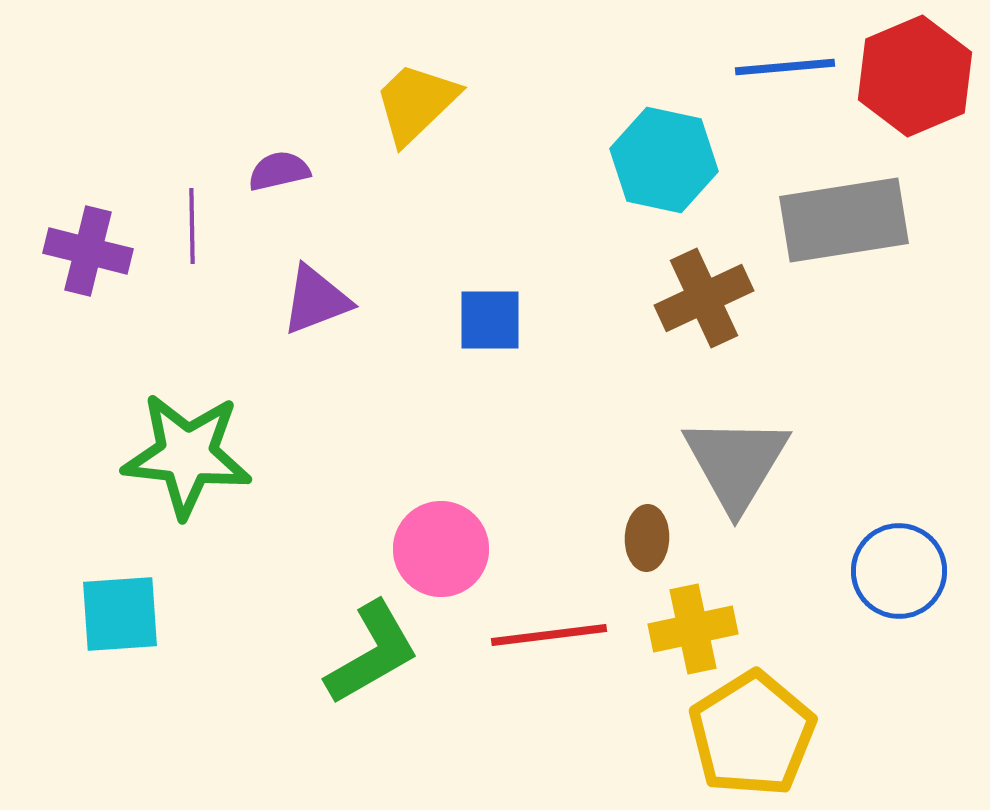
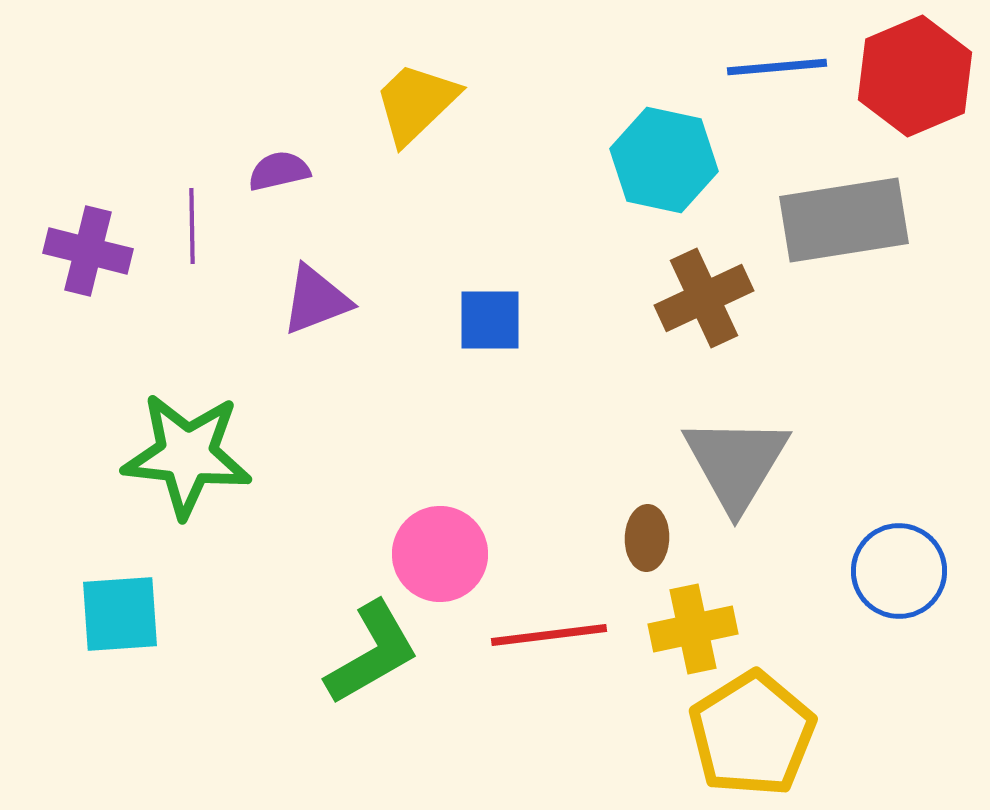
blue line: moved 8 px left
pink circle: moved 1 px left, 5 px down
